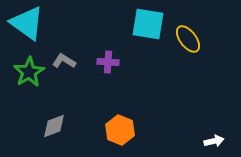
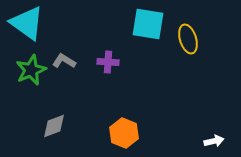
yellow ellipse: rotated 20 degrees clockwise
green star: moved 2 px right, 2 px up; rotated 8 degrees clockwise
orange hexagon: moved 4 px right, 3 px down
